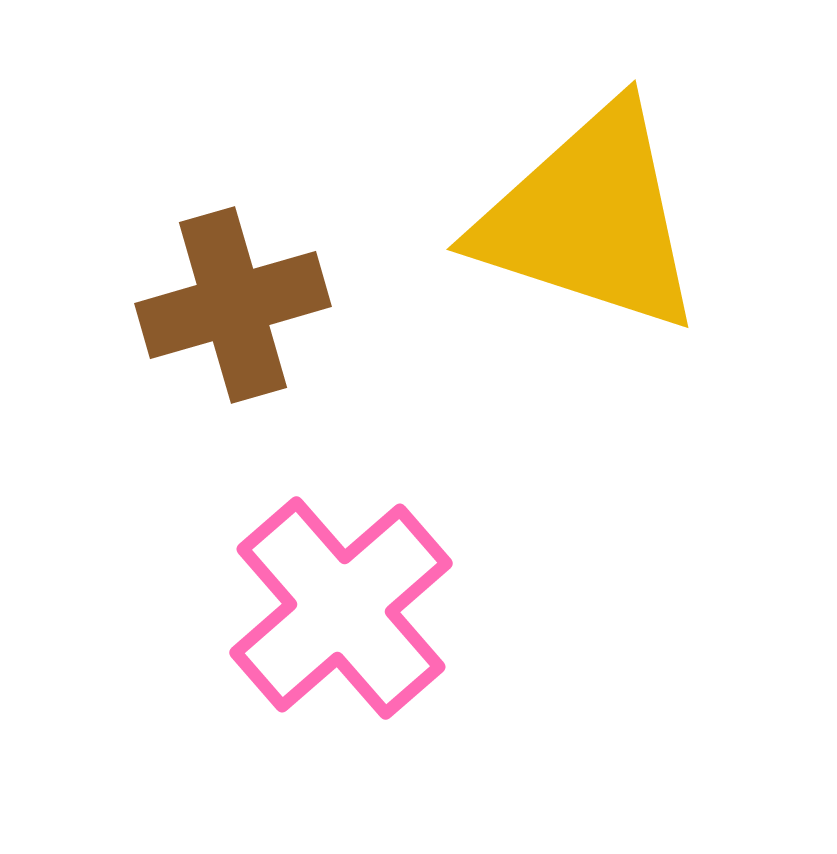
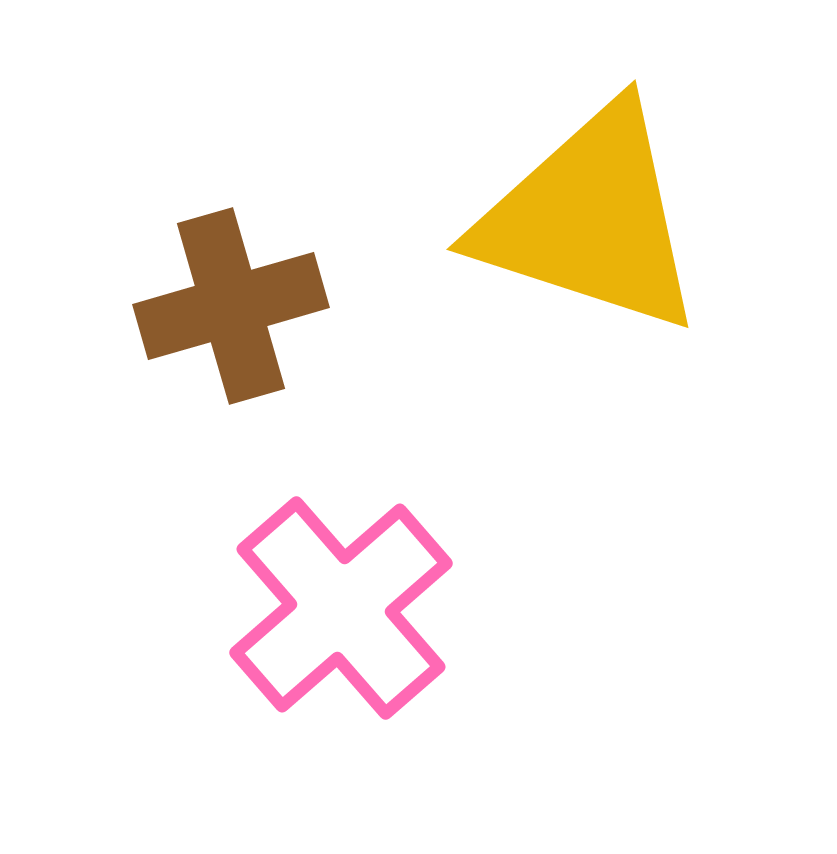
brown cross: moved 2 px left, 1 px down
